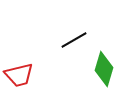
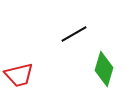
black line: moved 6 px up
